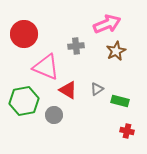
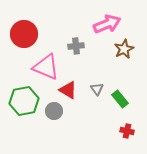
brown star: moved 8 px right, 2 px up
gray triangle: rotated 32 degrees counterclockwise
green rectangle: moved 2 px up; rotated 36 degrees clockwise
gray circle: moved 4 px up
